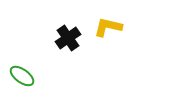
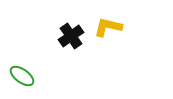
black cross: moved 3 px right, 2 px up
